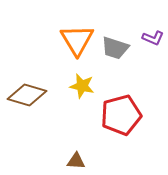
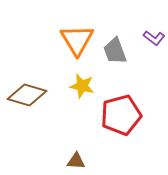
purple L-shape: moved 1 px right; rotated 15 degrees clockwise
gray trapezoid: moved 3 px down; rotated 52 degrees clockwise
